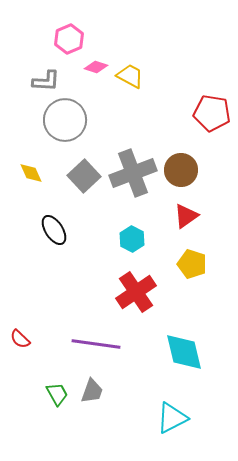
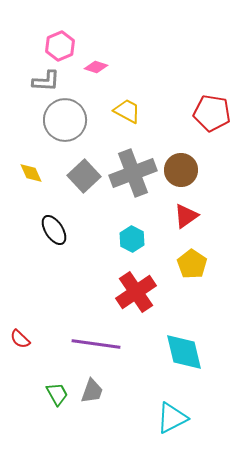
pink hexagon: moved 9 px left, 7 px down
yellow trapezoid: moved 3 px left, 35 px down
yellow pentagon: rotated 16 degrees clockwise
